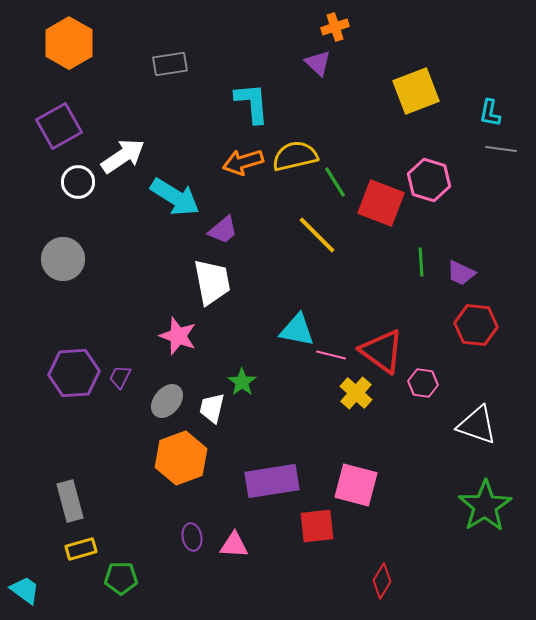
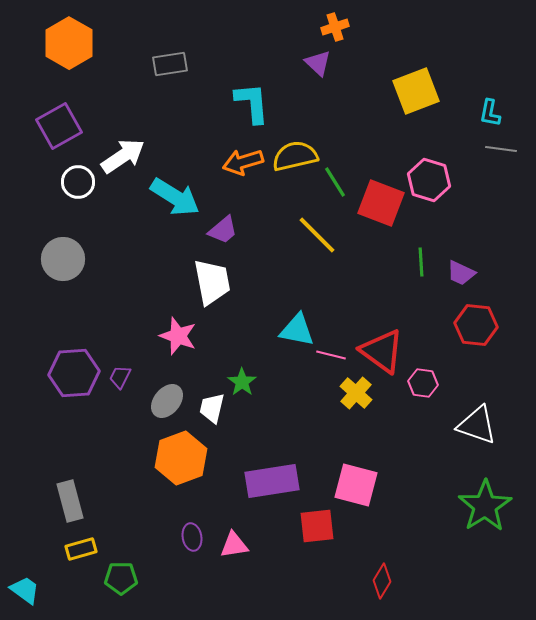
pink triangle at (234, 545): rotated 12 degrees counterclockwise
